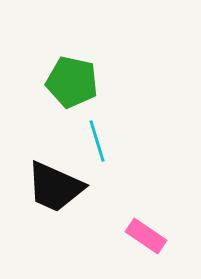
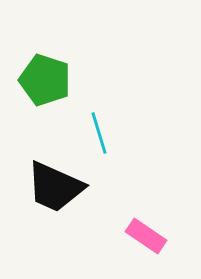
green pentagon: moved 27 px left, 2 px up; rotated 6 degrees clockwise
cyan line: moved 2 px right, 8 px up
